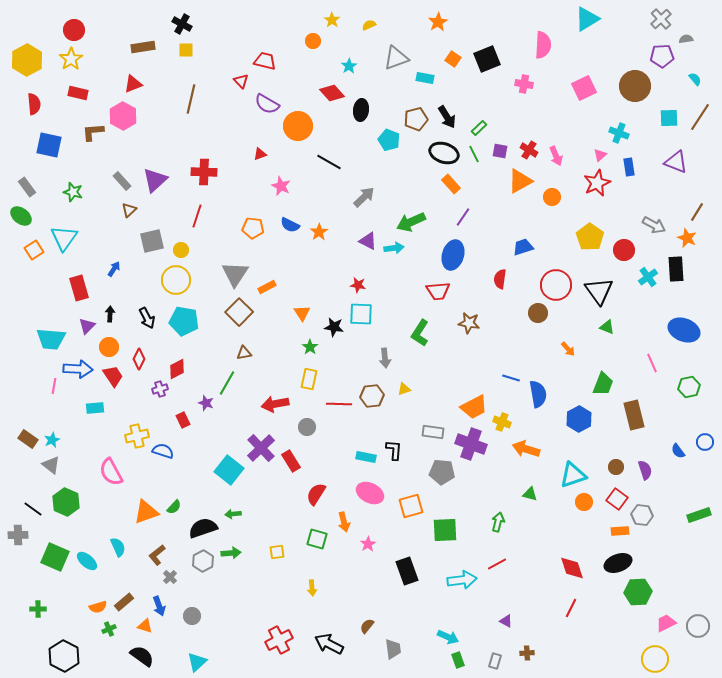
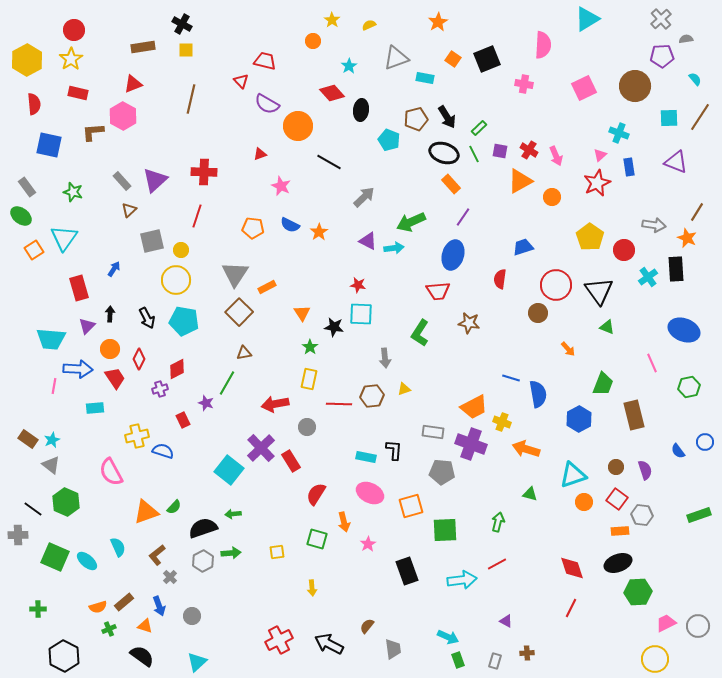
gray arrow at (654, 225): rotated 20 degrees counterclockwise
orange circle at (109, 347): moved 1 px right, 2 px down
red trapezoid at (113, 376): moved 2 px right, 2 px down
